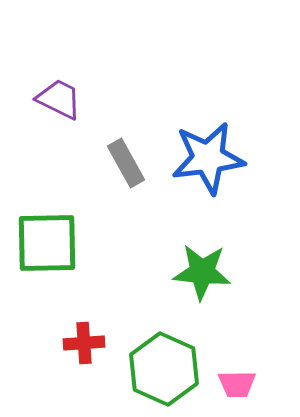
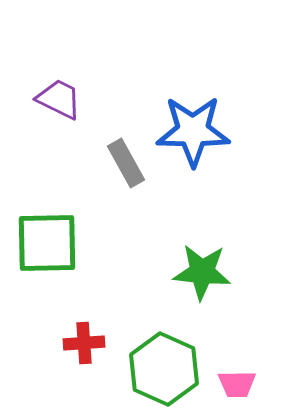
blue star: moved 15 px left, 27 px up; rotated 8 degrees clockwise
